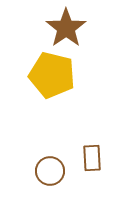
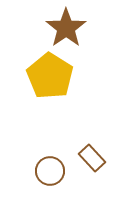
yellow pentagon: moved 2 px left, 1 px down; rotated 18 degrees clockwise
brown rectangle: rotated 40 degrees counterclockwise
